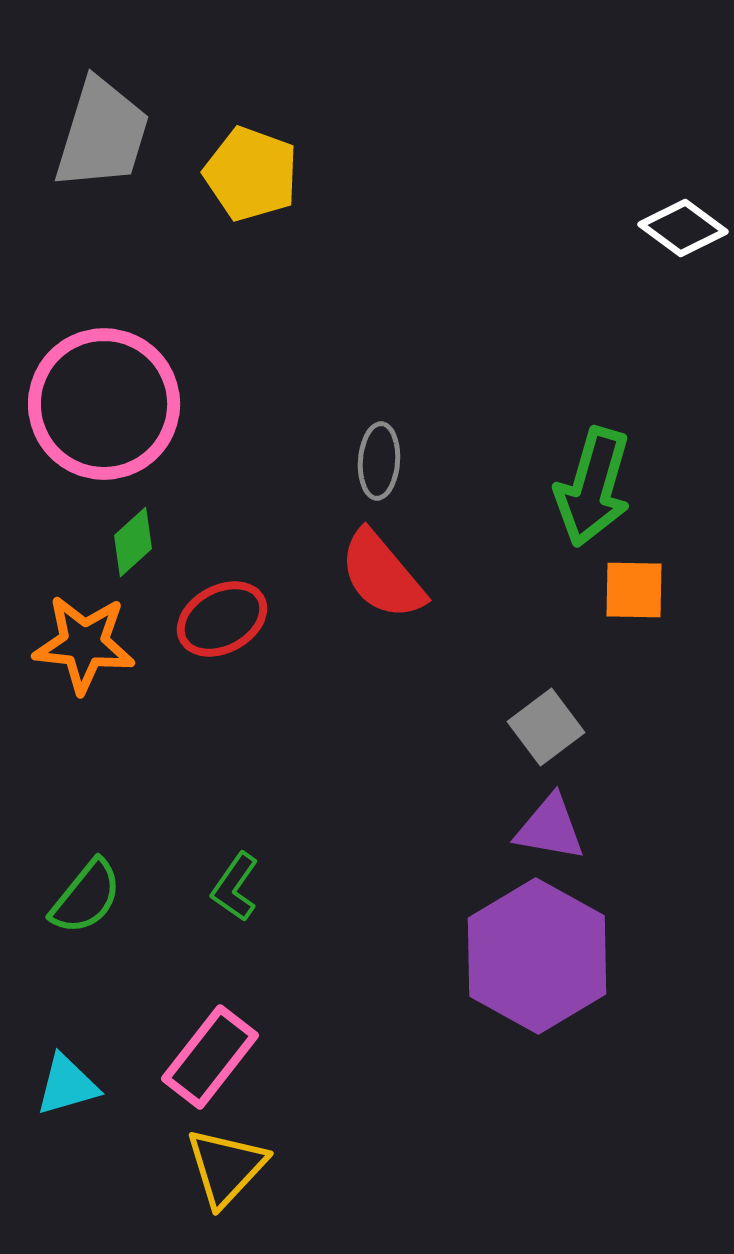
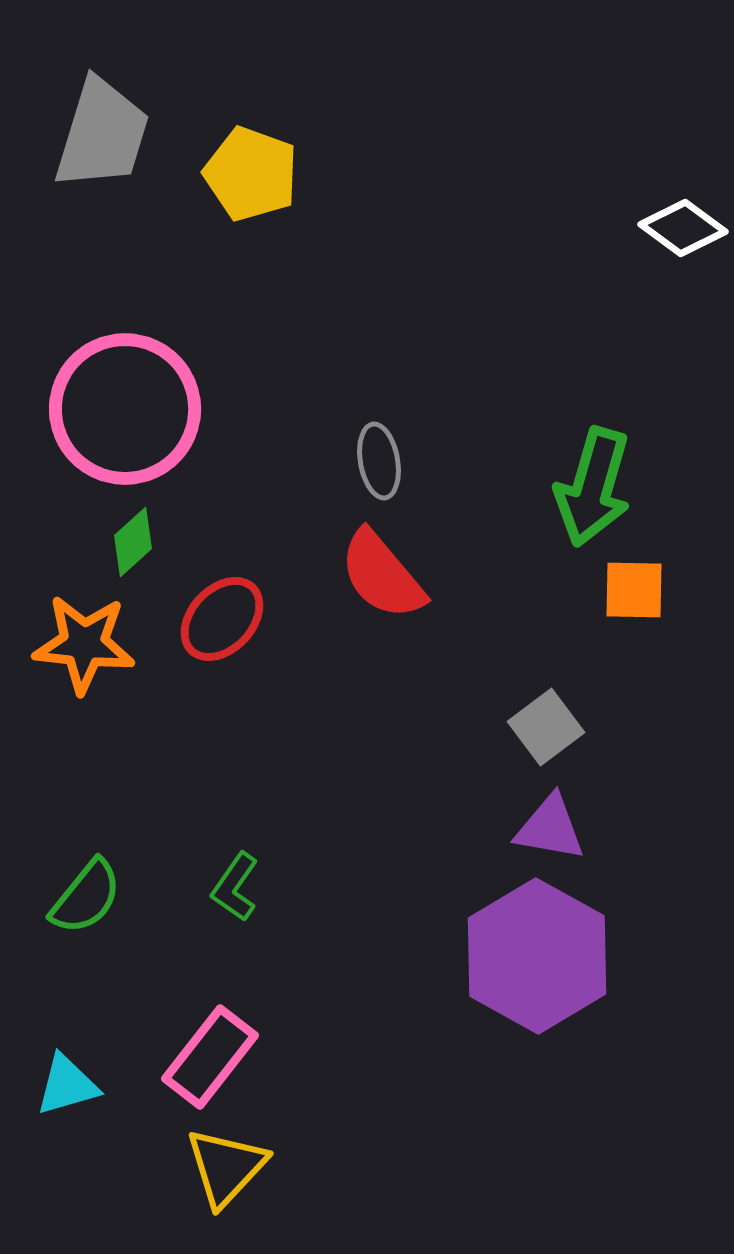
pink circle: moved 21 px right, 5 px down
gray ellipse: rotated 14 degrees counterclockwise
red ellipse: rotated 18 degrees counterclockwise
